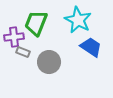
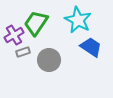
green trapezoid: rotated 12 degrees clockwise
purple cross: moved 2 px up; rotated 24 degrees counterclockwise
gray rectangle: rotated 40 degrees counterclockwise
gray circle: moved 2 px up
